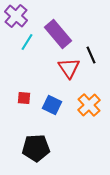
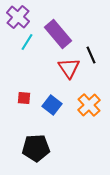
purple cross: moved 2 px right, 1 px down
blue square: rotated 12 degrees clockwise
